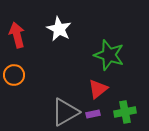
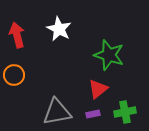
gray triangle: moved 8 px left; rotated 20 degrees clockwise
